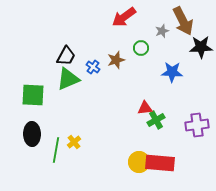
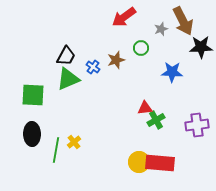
gray star: moved 1 px left, 2 px up
